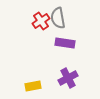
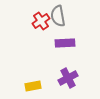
gray semicircle: moved 2 px up
purple rectangle: rotated 12 degrees counterclockwise
